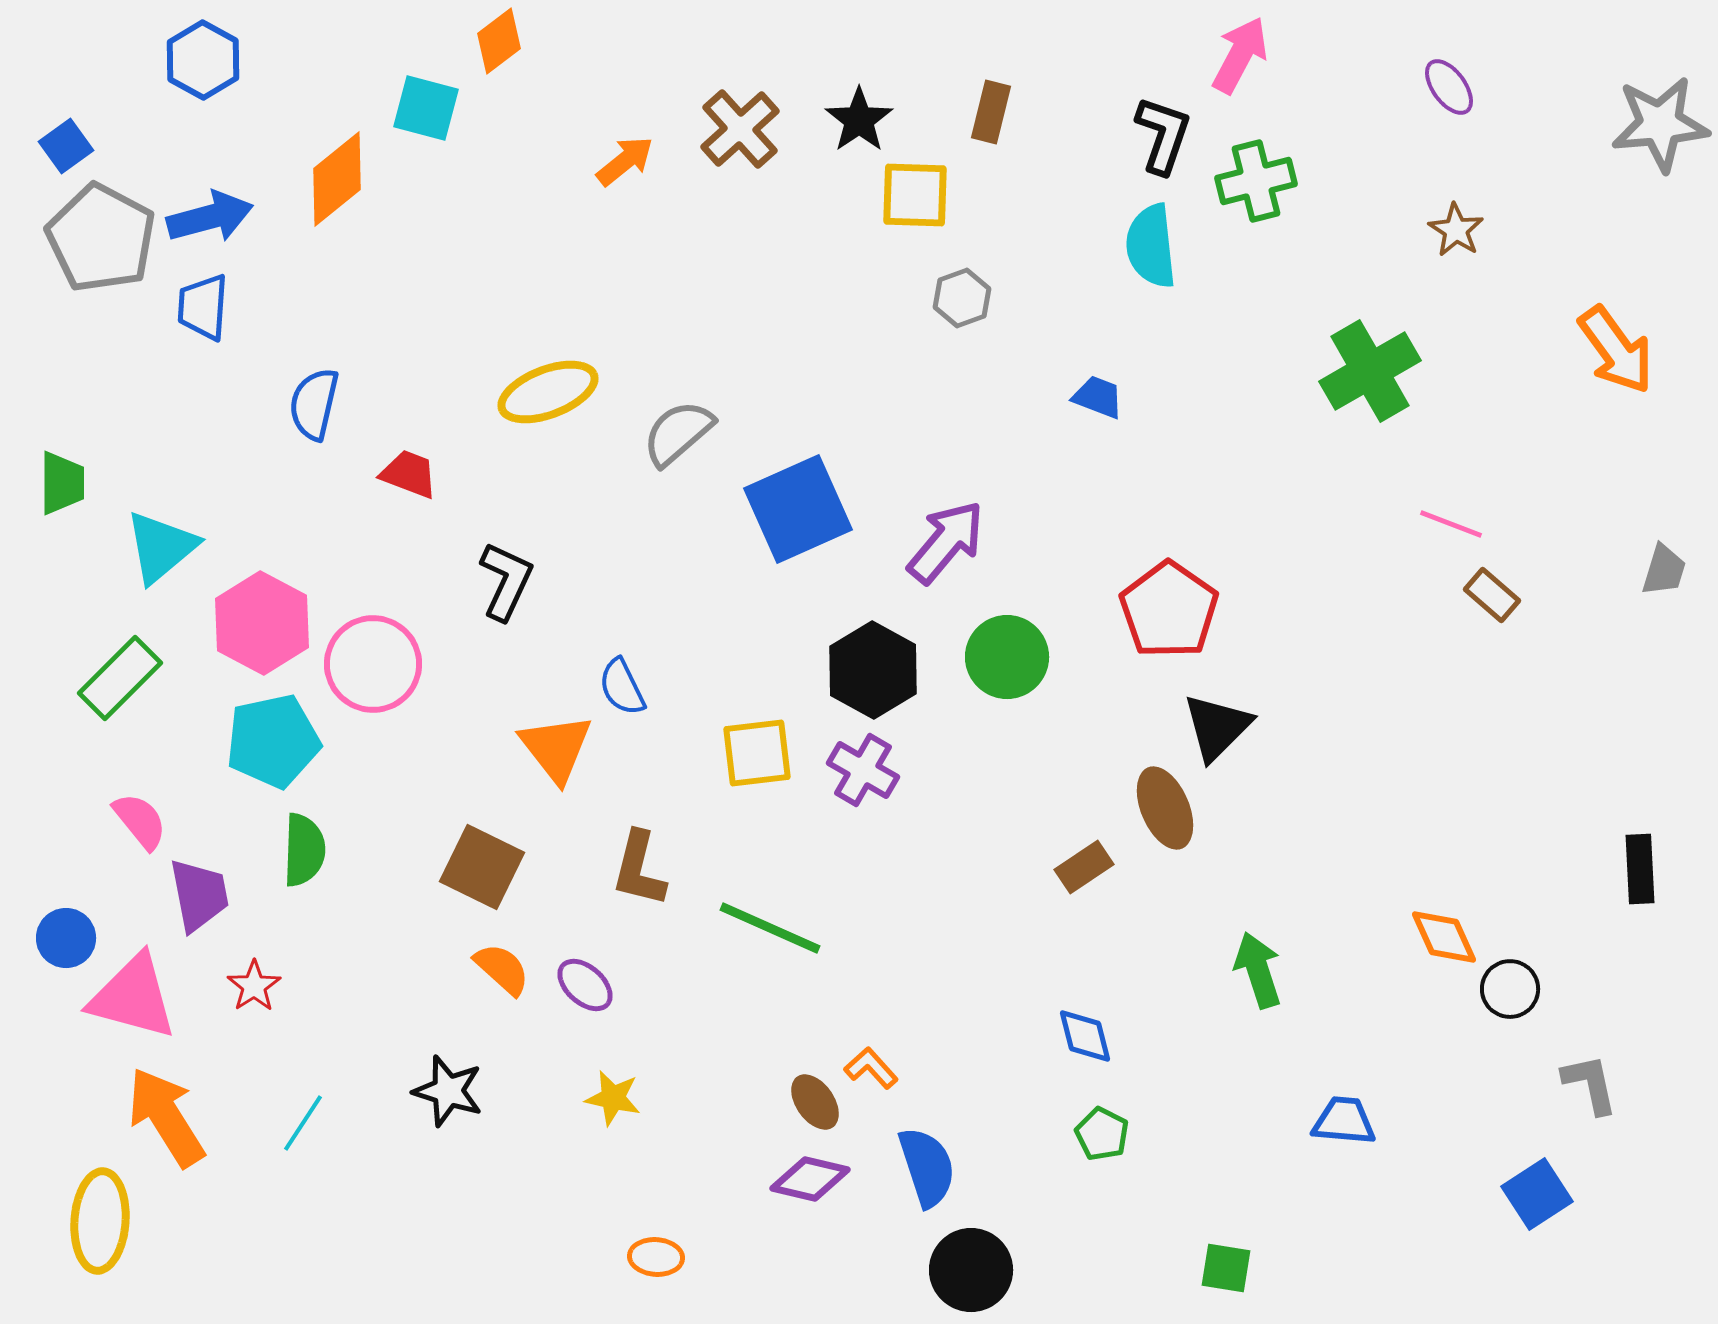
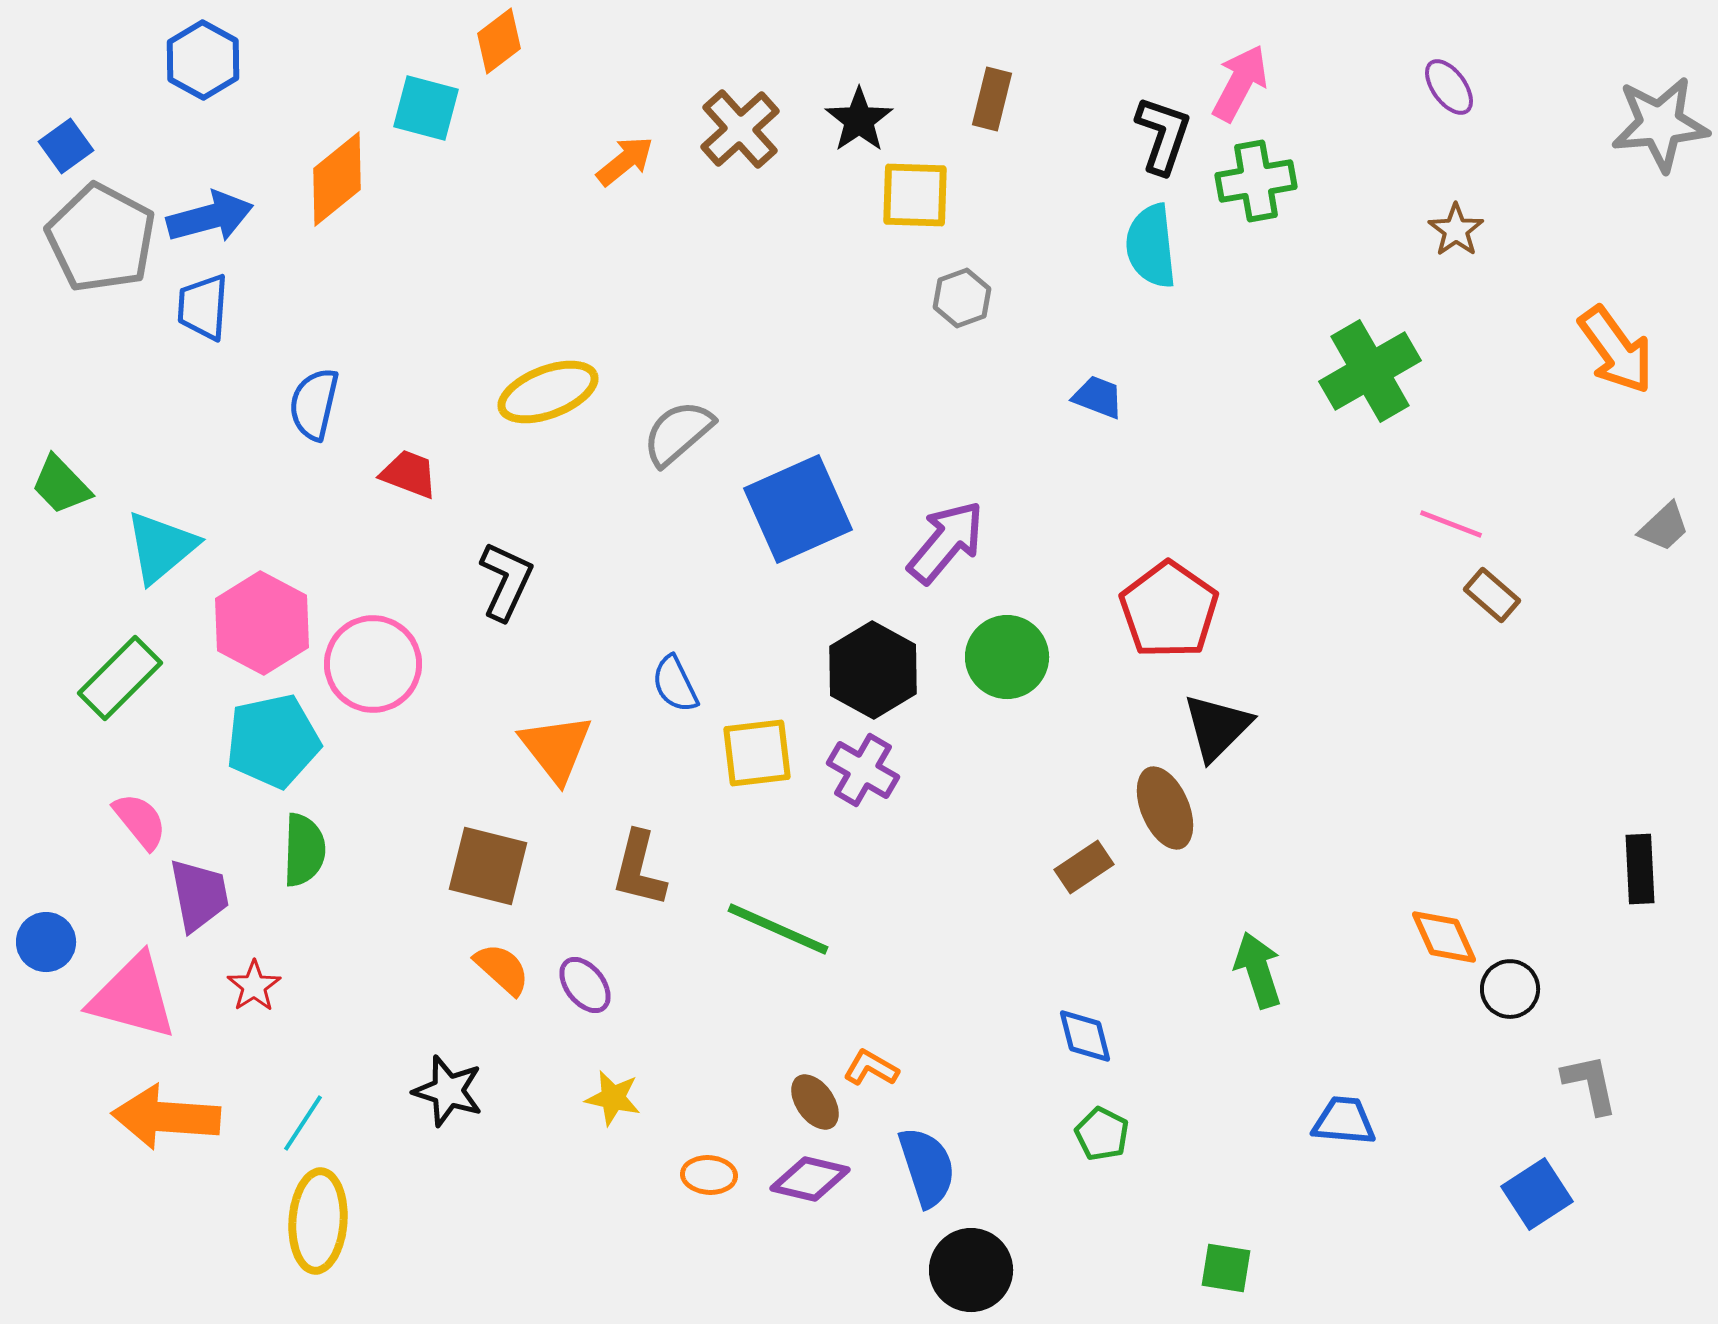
pink arrow at (1240, 55): moved 28 px down
brown rectangle at (991, 112): moved 1 px right, 13 px up
green cross at (1256, 181): rotated 4 degrees clockwise
brown star at (1456, 230): rotated 4 degrees clockwise
green trapezoid at (62, 483): moved 1 px left, 2 px down; rotated 136 degrees clockwise
gray trapezoid at (1664, 570): moved 43 px up; rotated 30 degrees clockwise
blue semicircle at (622, 687): moved 53 px right, 3 px up
brown square at (482, 867): moved 6 px right, 1 px up; rotated 12 degrees counterclockwise
green line at (770, 928): moved 8 px right, 1 px down
blue circle at (66, 938): moved 20 px left, 4 px down
purple ellipse at (585, 985): rotated 10 degrees clockwise
orange L-shape at (871, 1068): rotated 18 degrees counterclockwise
orange arrow at (166, 1117): rotated 54 degrees counterclockwise
yellow ellipse at (100, 1221): moved 218 px right
orange ellipse at (656, 1257): moved 53 px right, 82 px up
